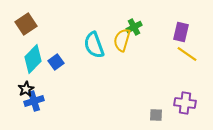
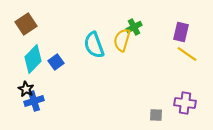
black star: rotated 14 degrees counterclockwise
